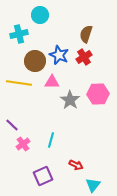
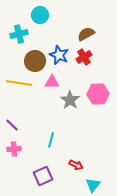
brown semicircle: rotated 42 degrees clockwise
pink cross: moved 9 px left, 5 px down; rotated 32 degrees clockwise
